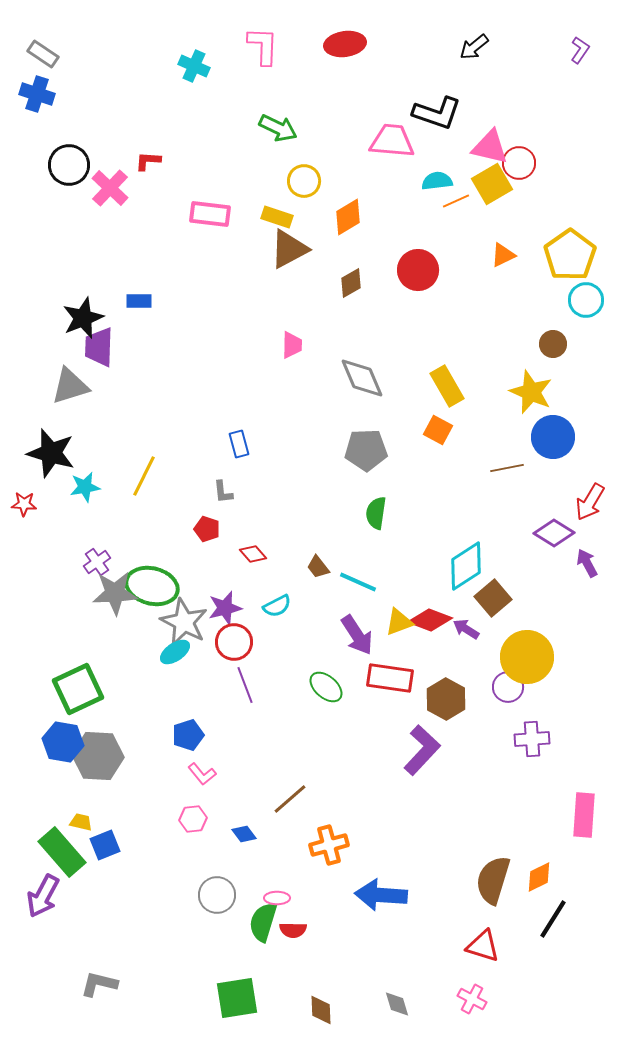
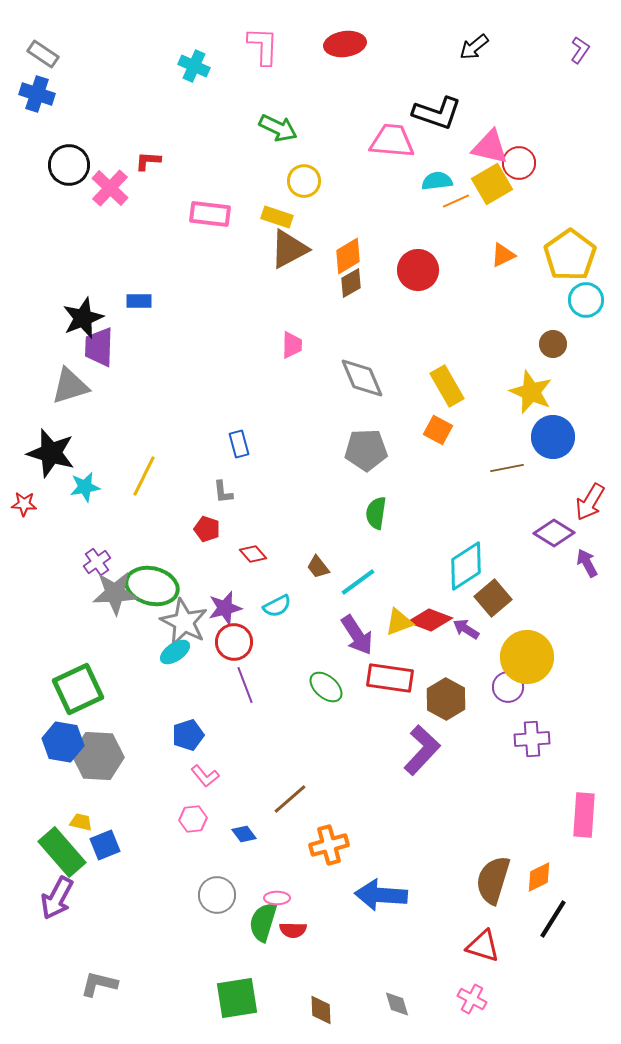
orange diamond at (348, 217): moved 39 px down
cyan line at (358, 582): rotated 60 degrees counterclockwise
pink L-shape at (202, 774): moved 3 px right, 2 px down
purple arrow at (43, 896): moved 14 px right, 2 px down
